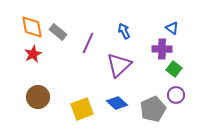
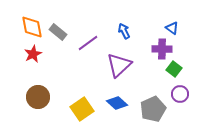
purple line: rotated 30 degrees clockwise
purple circle: moved 4 px right, 1 px up
yellow square: rotated 15 degrees counterclockwise
